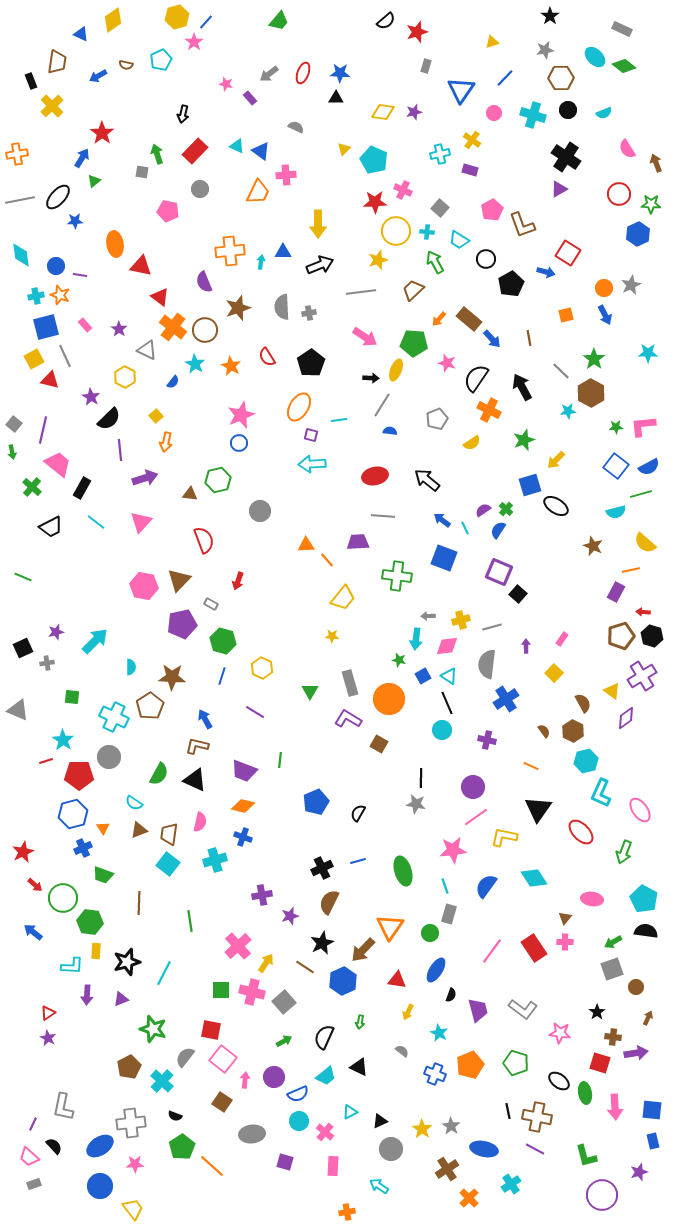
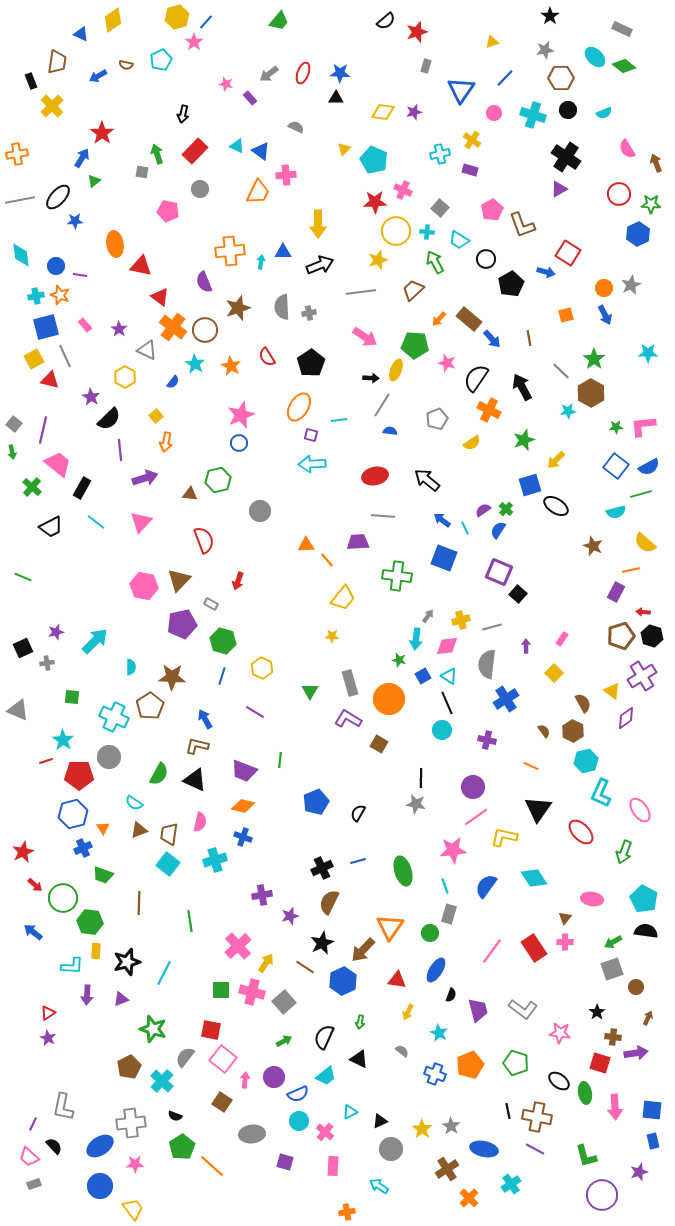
green pentagon at (414, 343): moved 1 px right, 2 px down
gray arrow at (428, 616): rotated 128 degrees clockwise
black triangle at (359, 1067): moved 8 px up
